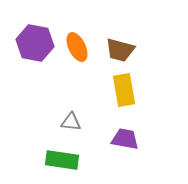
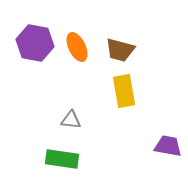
yellow rectangle: moved 1 px down
gray triangle: moved 2 px up
purple trapezoid: moved 43 px right, 7 px down
green rectangle: moved 1 px up
